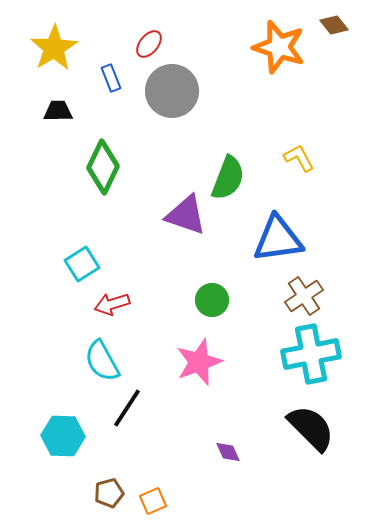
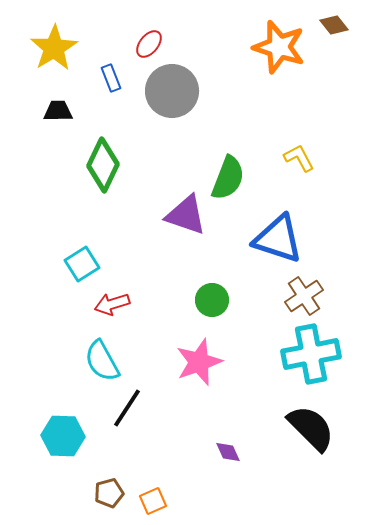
green diamond: moved 2 px up
blue triangle: rotated 26 degrees clockwise
